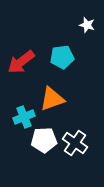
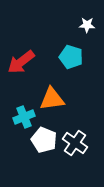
white star: rotated 14 degrees counterclockwise
cyan pentagon: moved 9 px right; rotated 25 degrees clockwise
orange triangle: rotated 12 degrees clockwise
white pentagon: rotated 25 degrees clockwise
